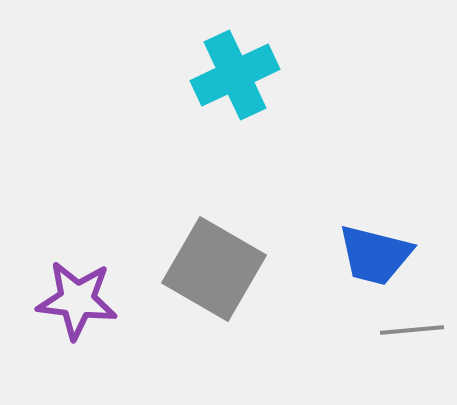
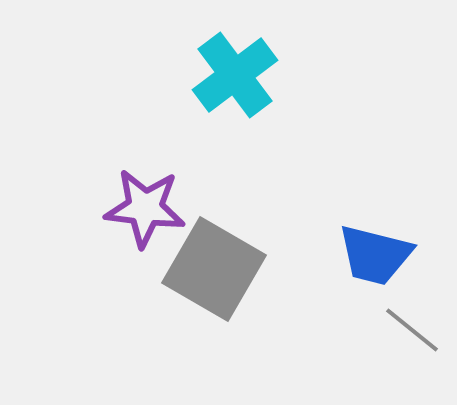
cyan cross: rotated 12 degrees counterclockwise
purple star: moved 68 px right, 92 px up
gray line: rotated 44 degrees clockwise
